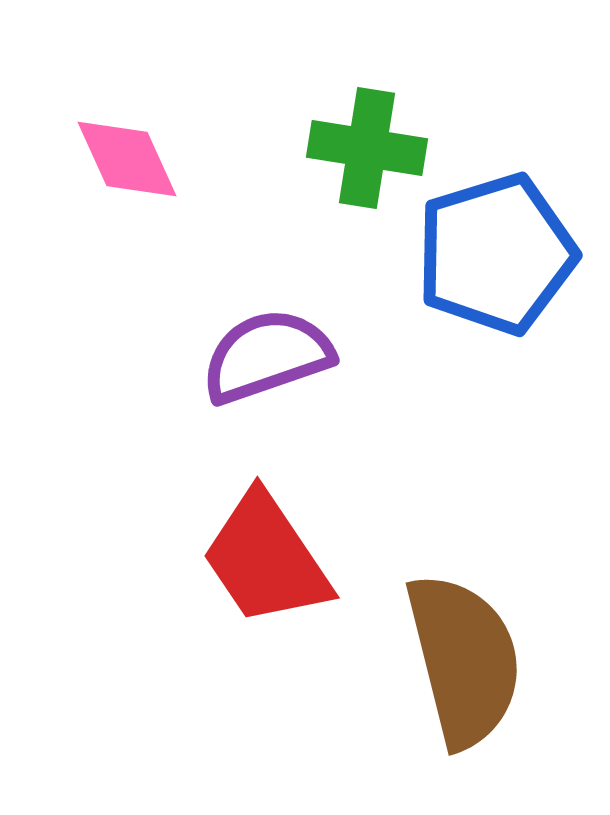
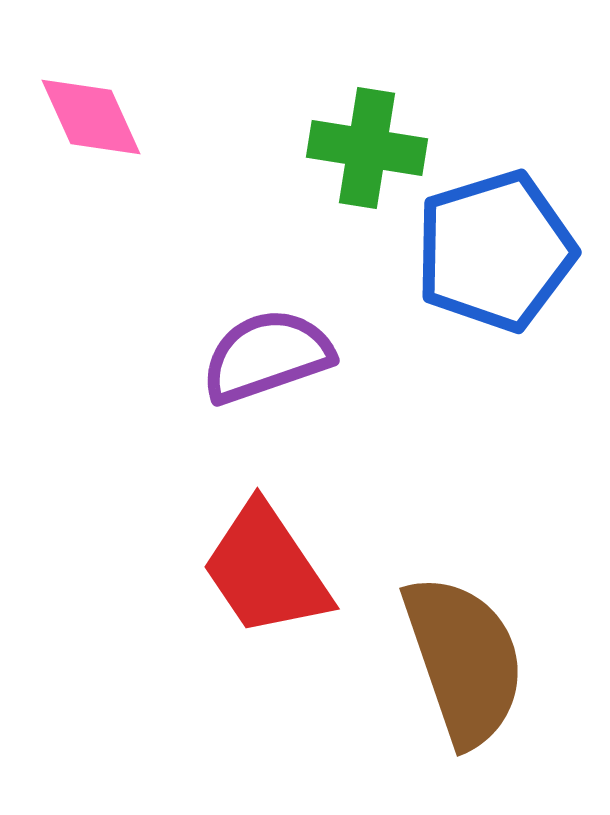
pink diamond: moved 36 px left, 42 px up
blue pentagon: moved 1 px left, 3 px up
red trapezoid: moved 11 px down
brown semicircle: rotated 5 degrees counterclockwise
